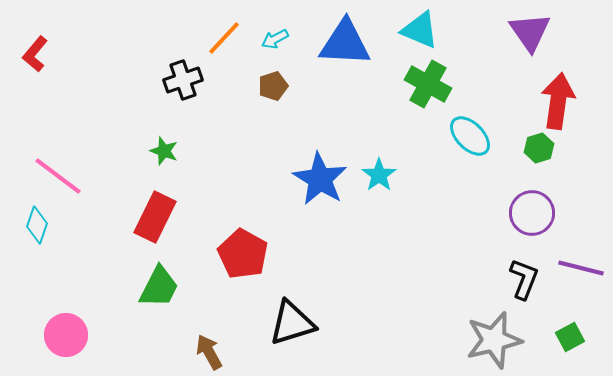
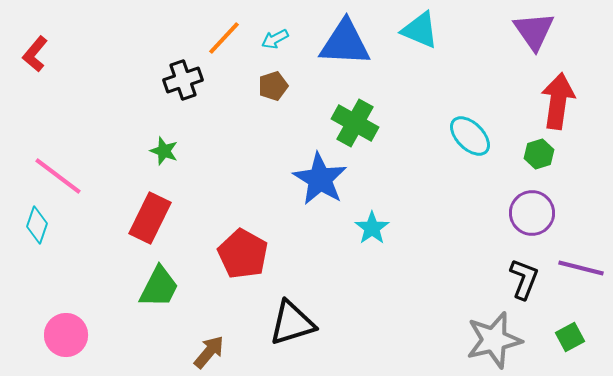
purple triangle: moved 4 px right, 1 px up
green cross: moved 73 px left, 39 px down
green hexagon: moved 6 px down
cyan star: moved 7 px left, 53 px down
red rectangle: moved 5 px left, 1 px down
brown arrow: rotated 69 degrees clockwise
